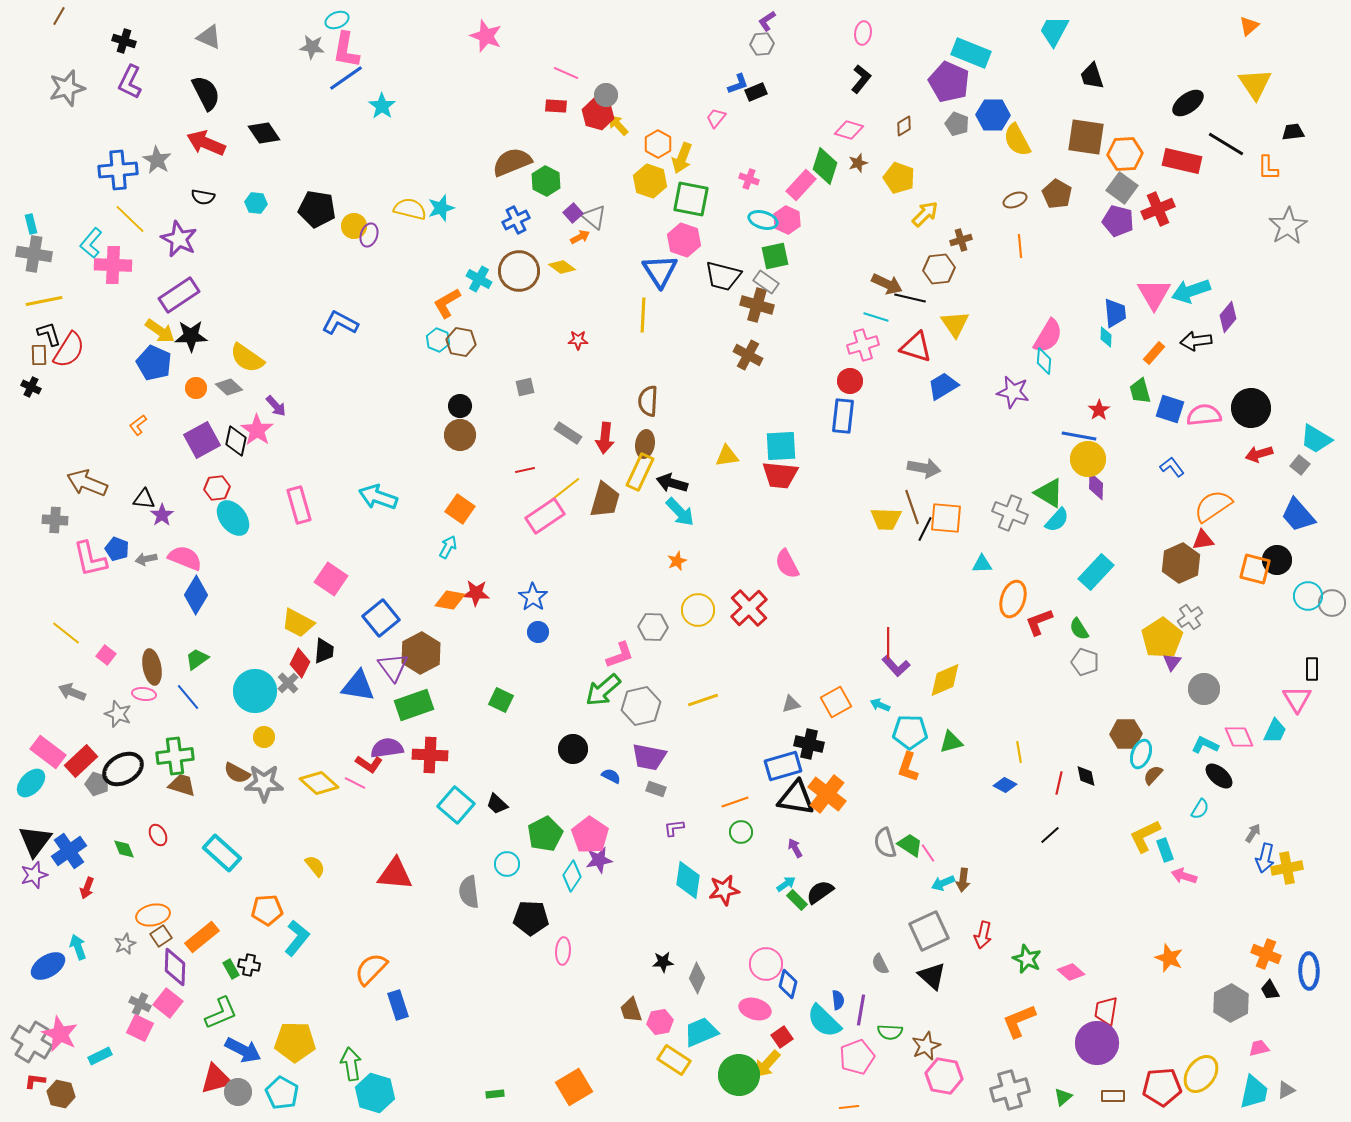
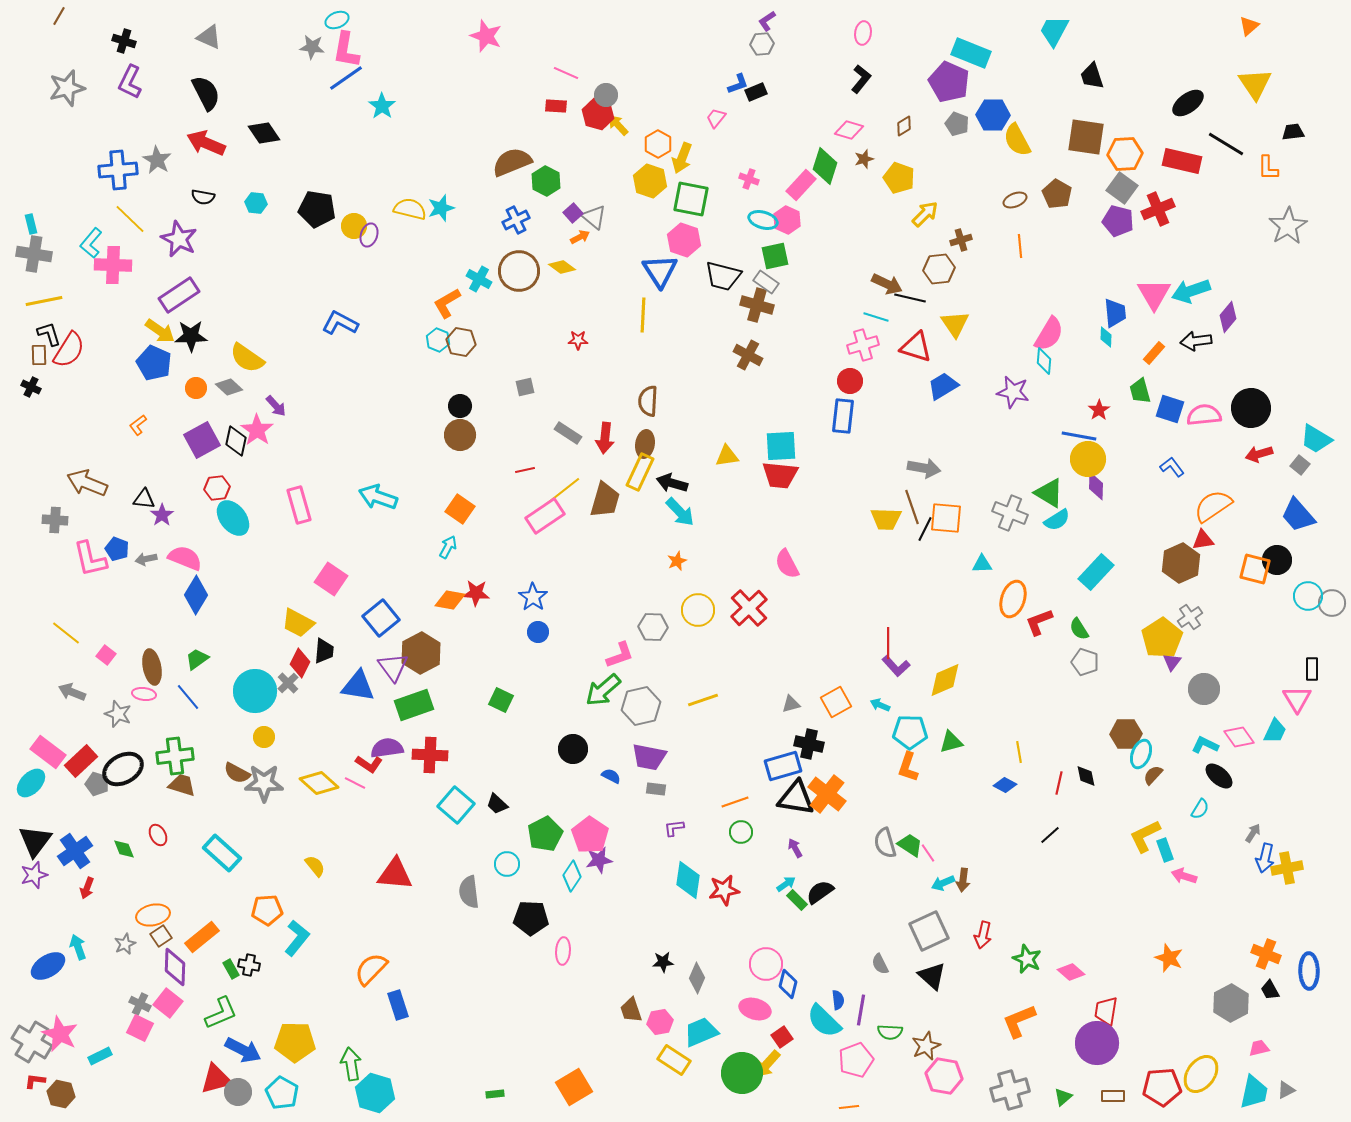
brown star at (858, 163): moved 6 px right, 4 px up
pink semicircle at (1048, 336): moved 1 px right, 2 px up
cyan semicircle at (1057, 520): rotated 16 degrees clockwise
pink diamond at (1239, 737): rotated 12 degrees counterclockwise
gray rectangle at (656, 789): rotated 12 degrees counterclockwise
blue cross at (69, 851): moved 6 px right
pink pentagon at (857, 1057): moved 1 px left, 3 px down
green circle at (739, 1075): moved 3 px right, 2 px up
